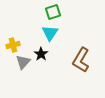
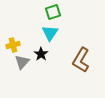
gray triangle: moved 1 px left
